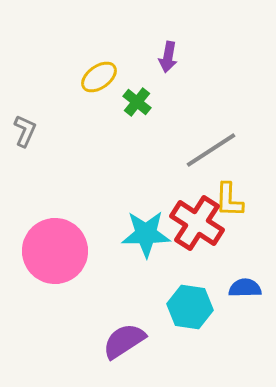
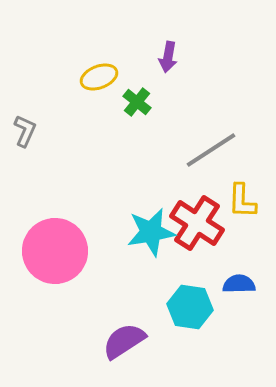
yellow ellipse: rotated 15 degrees clockwise
yellow L-shape: moved 13 px right, 1 px down
cyan star: moved 5 px right, 2 px up; rotated 9 degrees counterclockwise
blue semicircle: moved 6 px left, 4 px up
